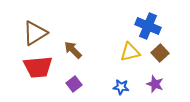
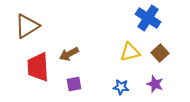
blue cross: moved 8 px up; rotated 10 degrees clockwise
brown triangle: moved 8 px left, 7 px up
brown arrow: moved 4 px left, 4 px down; rotated 72 degrees counterclockwise
red trapezoid: rotated 92 degrees clockwise
purple square: rotated 28 degrees clockwise
